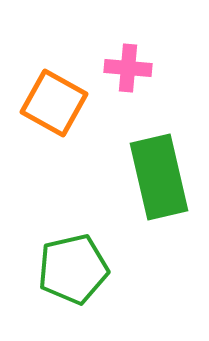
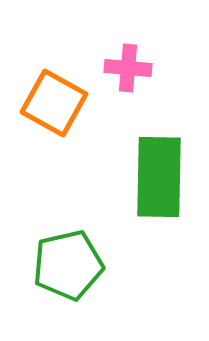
green rectangle: rotated 14 degrees clockwise
green pentagon: moved 5 px left, 4 px up
